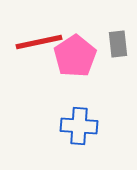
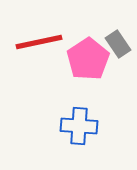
gray rectangle: rotated 28 degrees counterclockwise
pink pentagon: moved 13 px right, 3 px down
